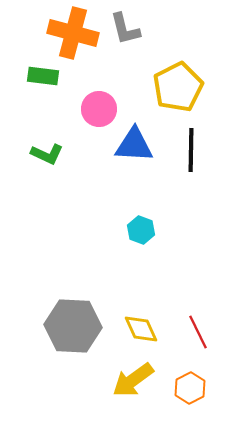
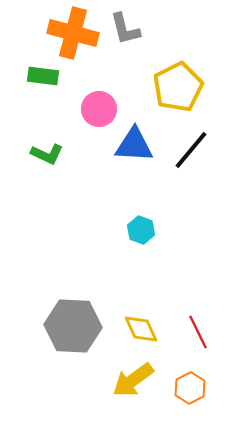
black line: rotated 39 degrees clockwise
